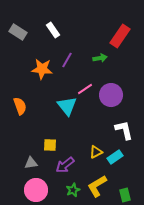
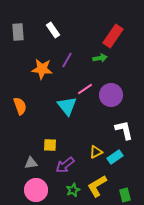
gray rectangle: rotated 54 degrees clockwise
red rectangle: moved 7 px left
